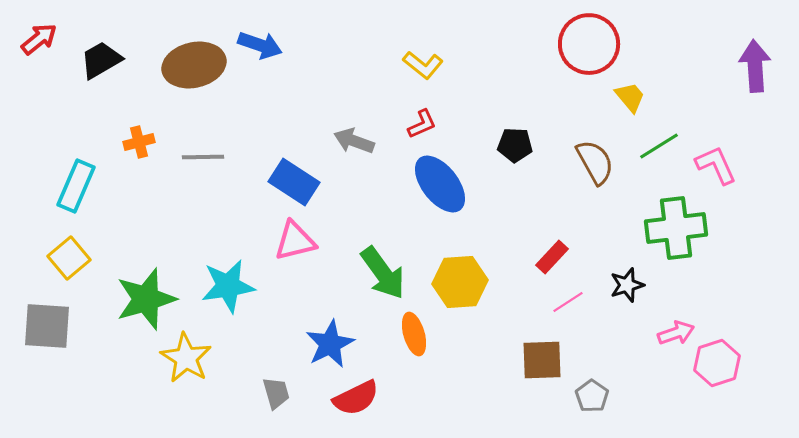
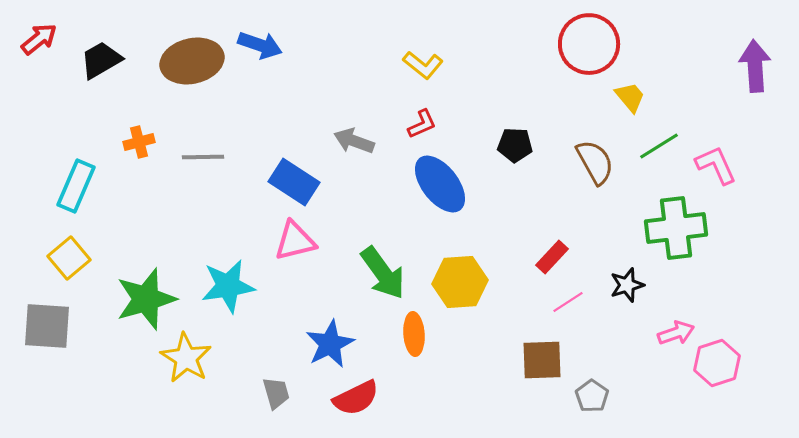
brown ellipse: moved 2 px left, 4 px up
orange ellipse: rotated 12 degrees clockwise
